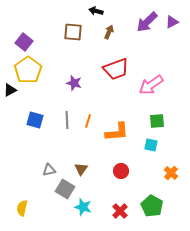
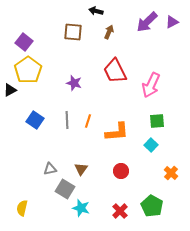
red trapezoid: moved 1 px left, 2 px down; rotated 84 degrees clockwise
pink arrow: rotated 30 degrees counterclockwise
blue square: rotated 18 degrees clockwise
cyan square: rotated 32 degrees clockwise
gray triangle: moved 1 px right, 1 px up
cyan star: moved 2 px left, 1 px down
